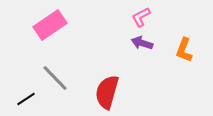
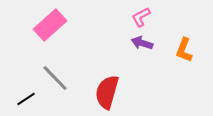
pink rectangle: rotated 8 degrees counterclockwise
